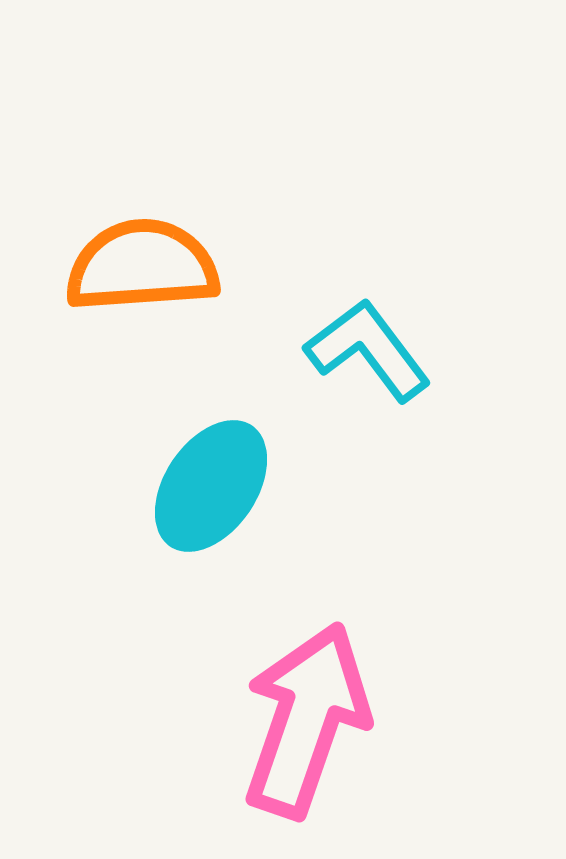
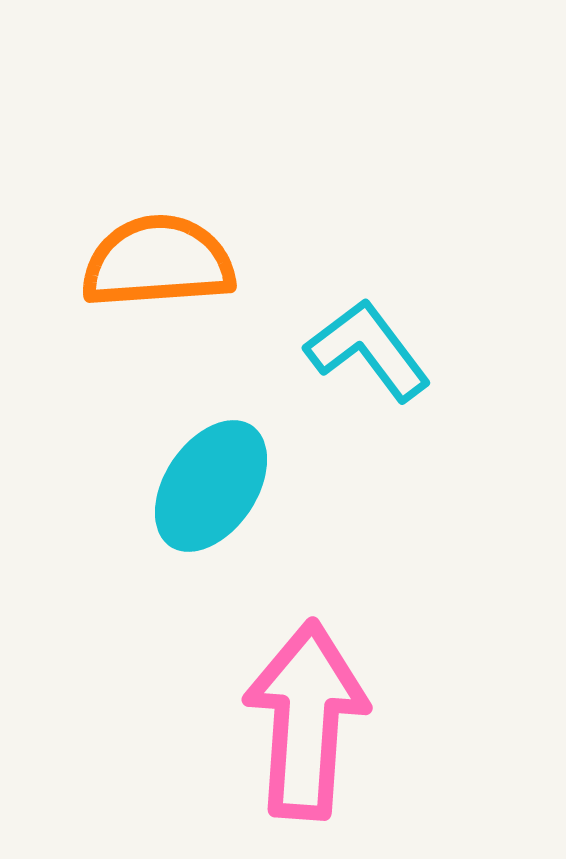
orange semicircle: moved 16 px right, 4 px up
pink arrow: rotated 15 degrees counterclockwise
